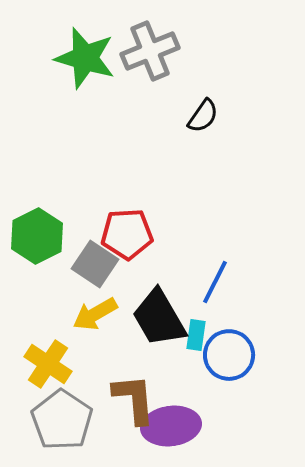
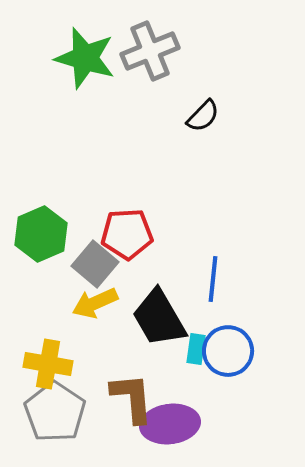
black semicircle: rotated 9 degrees clockwise
green hexagon: moved 4 px right, 2 px up; rotated 4 degrees clockwise
gray square: rotated 6 degrees clockwise
blue line: moved 2 px left, 3 px up; rotated 21 degrees counterclockwise
yellow arrow: moved 11 px up; rotated 6 degrees clockwise
cyan rectangle: moved 14 px down
blue circle: moved 1 px left, 4 px up
yellow cross: rotated 24 degrees counterclockwise
brown L-shape: moved 2 px left, 1 px up
gray pentagon: moved 7 px left, 8 px up
purple ellipse: moved 1 px left, 2 px up
